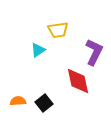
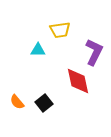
yellow trapezoid: moved 2 px right
cyan triangle: rotated 35 degrees clockwise
orange semicircle: moved 1 px left, 1 px down; rotated 126 degrees counterclockwise
